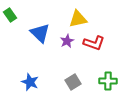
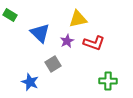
green rectangle: rotated 24 degrees counterclockwise
gray square: moved 20 px left, 18 px up
